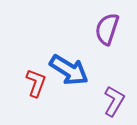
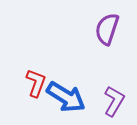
blue arrow: moved 3 px left, 27 px down
